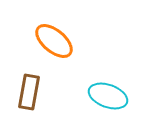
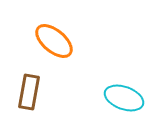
cyan ellipse: moved 16 px right, 2 px down
